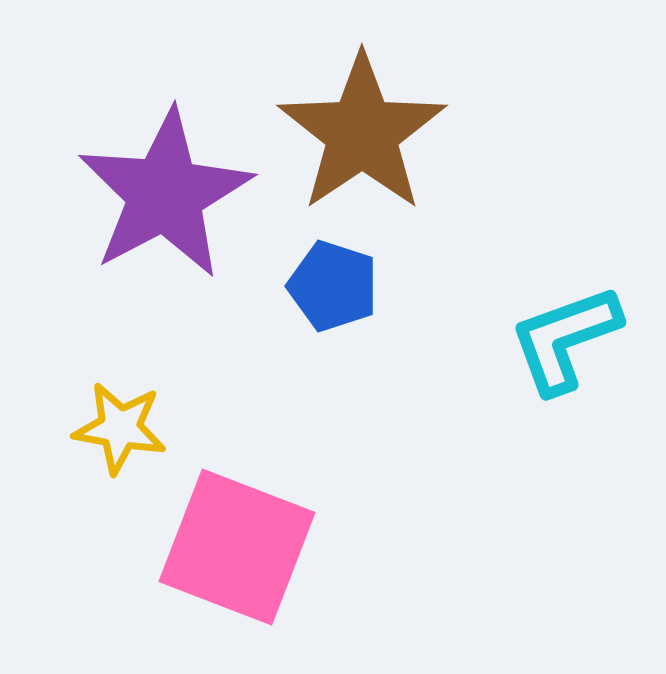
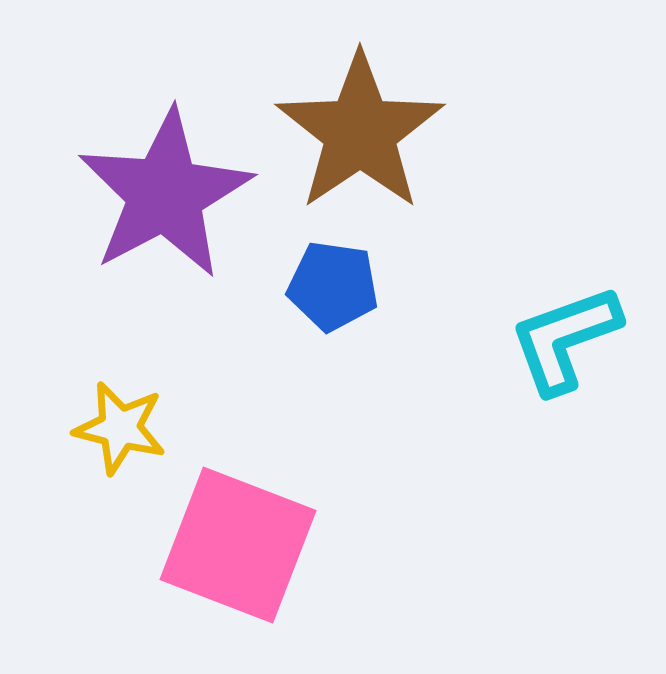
brown star: moved 2 px left, 1 px up
blue pentagon: rotated 10 degrees counterclockwise
yellow star: rotated 4 degrees clockwise
pink square: moved 1 px right, 2 px up
